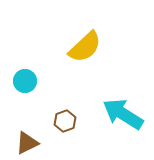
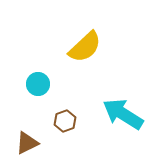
cyan circle: moved 13 px right, 3 px down
